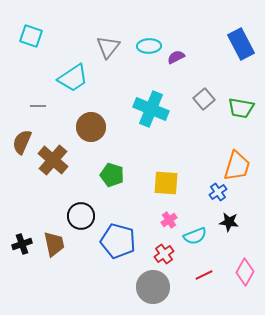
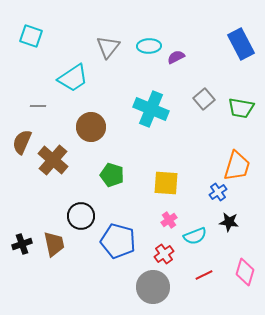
pink diamond: rotated 12 degrees counterclockwise
